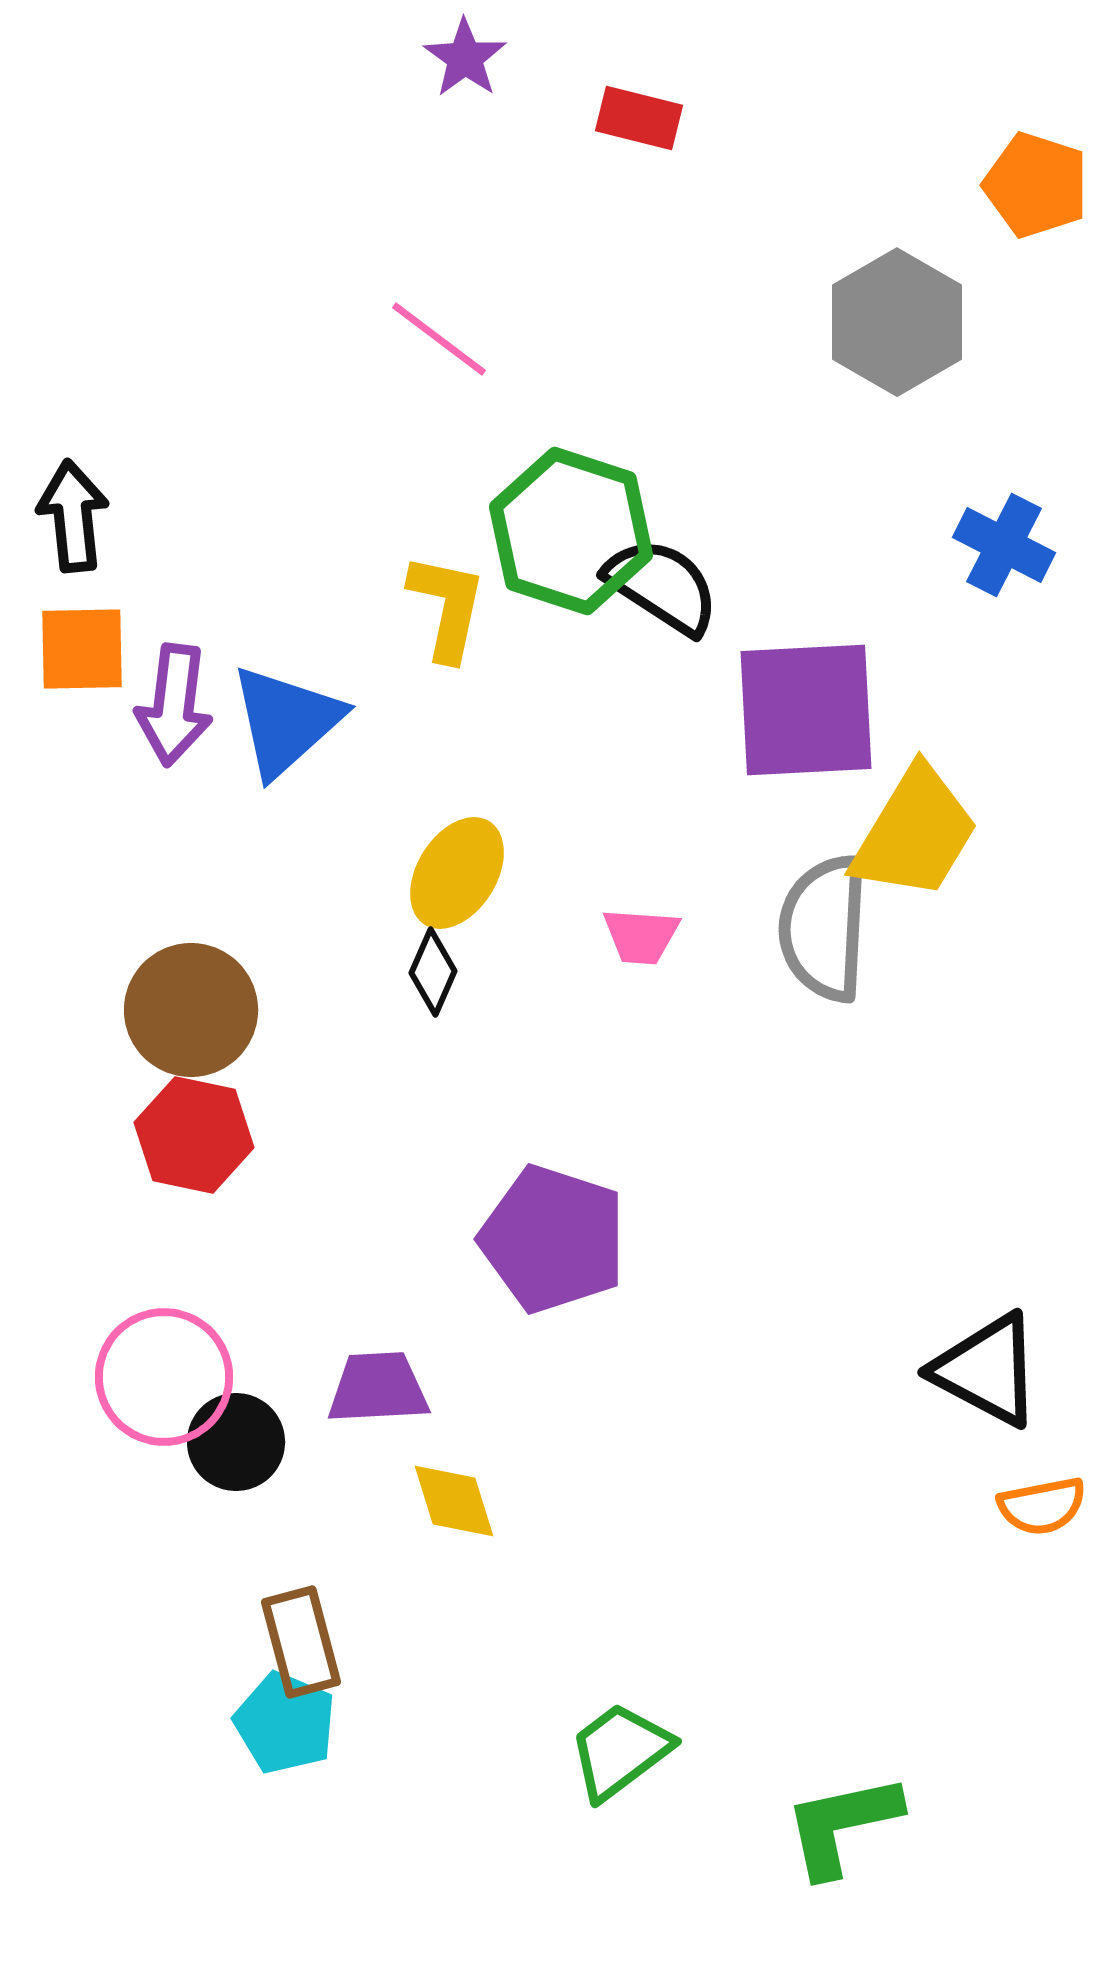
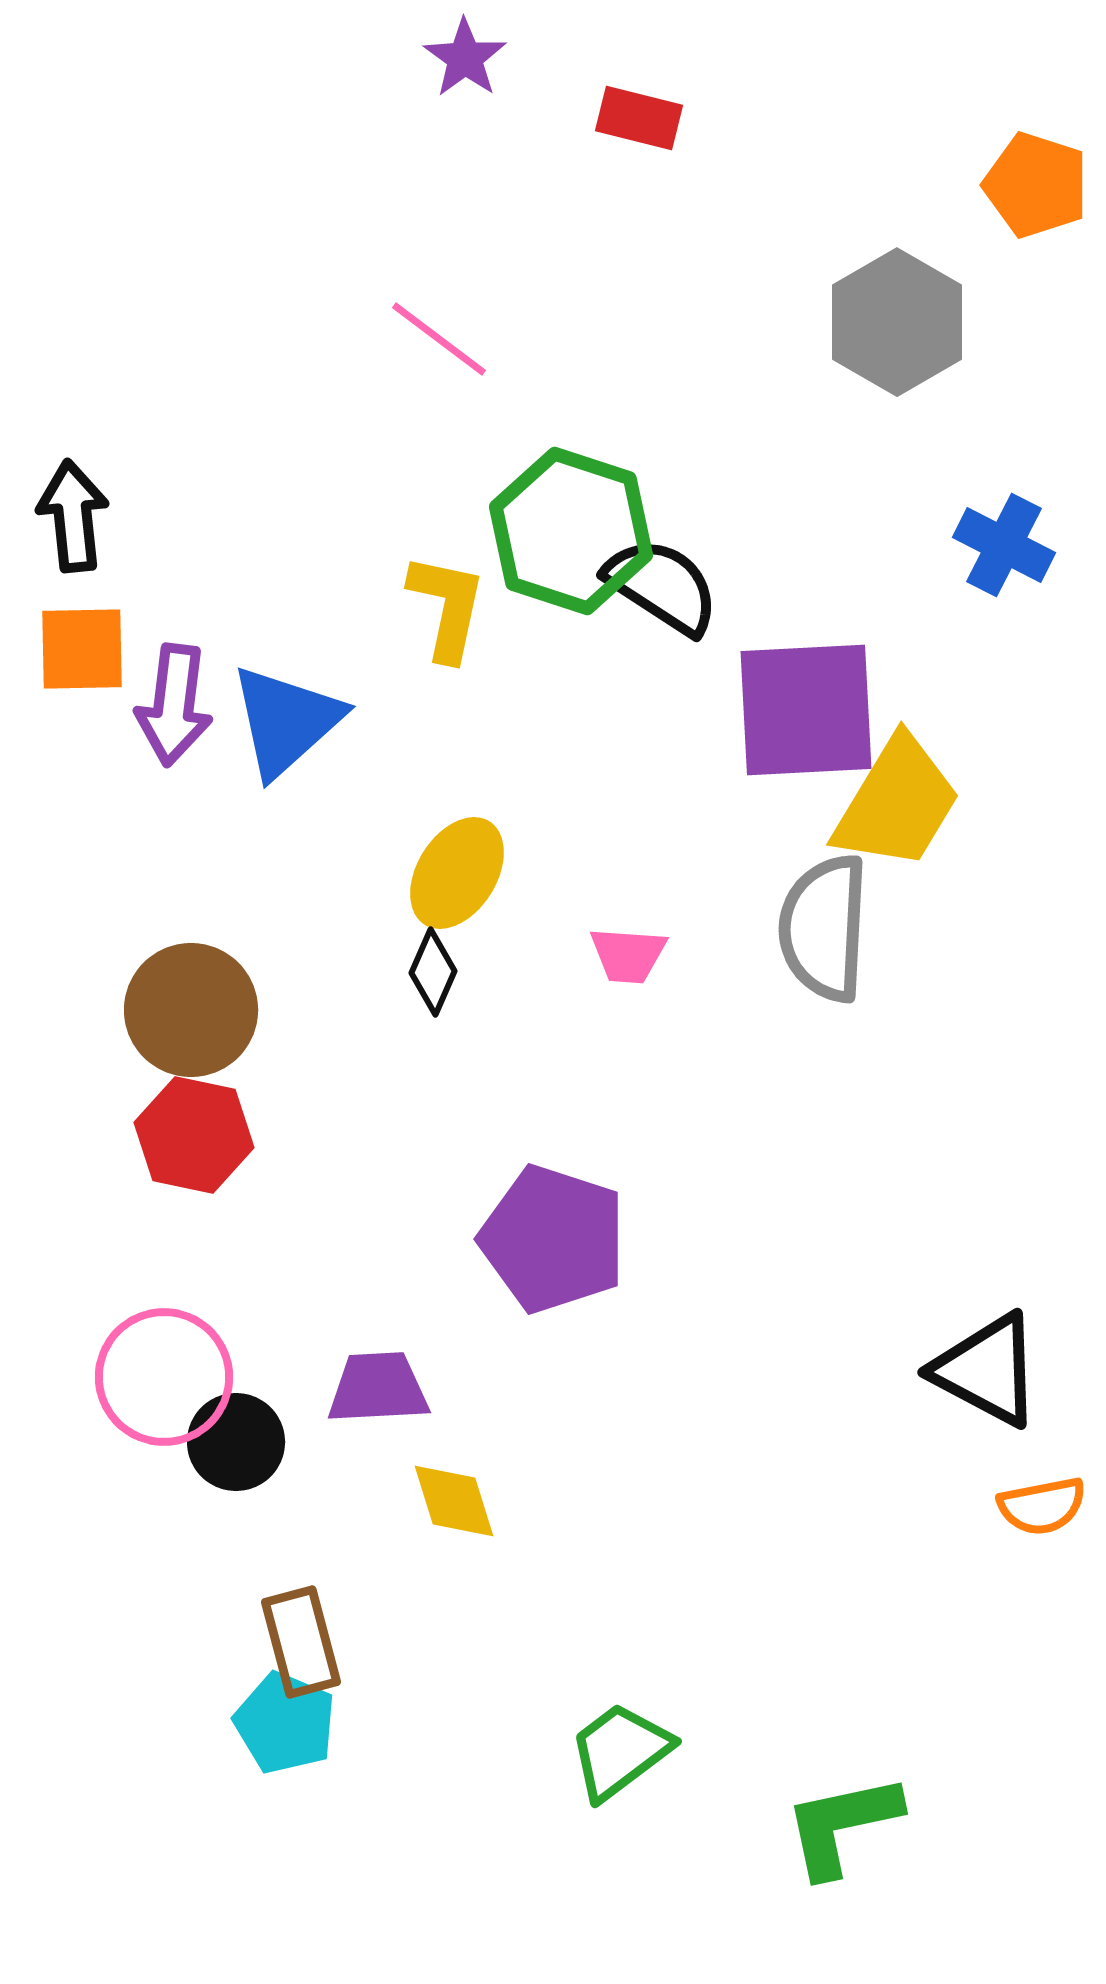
yellow trapezoid: moved 18 px left, 30 px up
pink trapezoid: moved 13 px left, 19 px down
